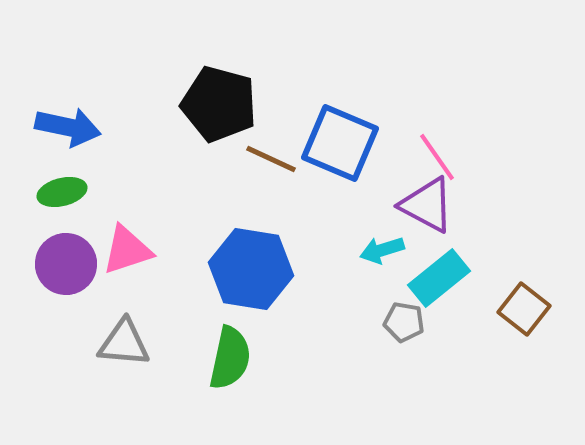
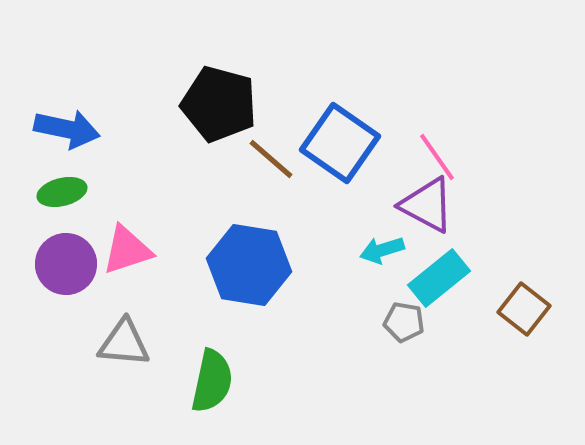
blue arrow: moved 1 px left, 2 px down
blue square: rotated 12 degrees clockwise
brown line: rotated 16 degrees clockwise
blue hexagon: moved 2 px left, 4 px up
green semicircle: moved 18 px left, 23 px down
